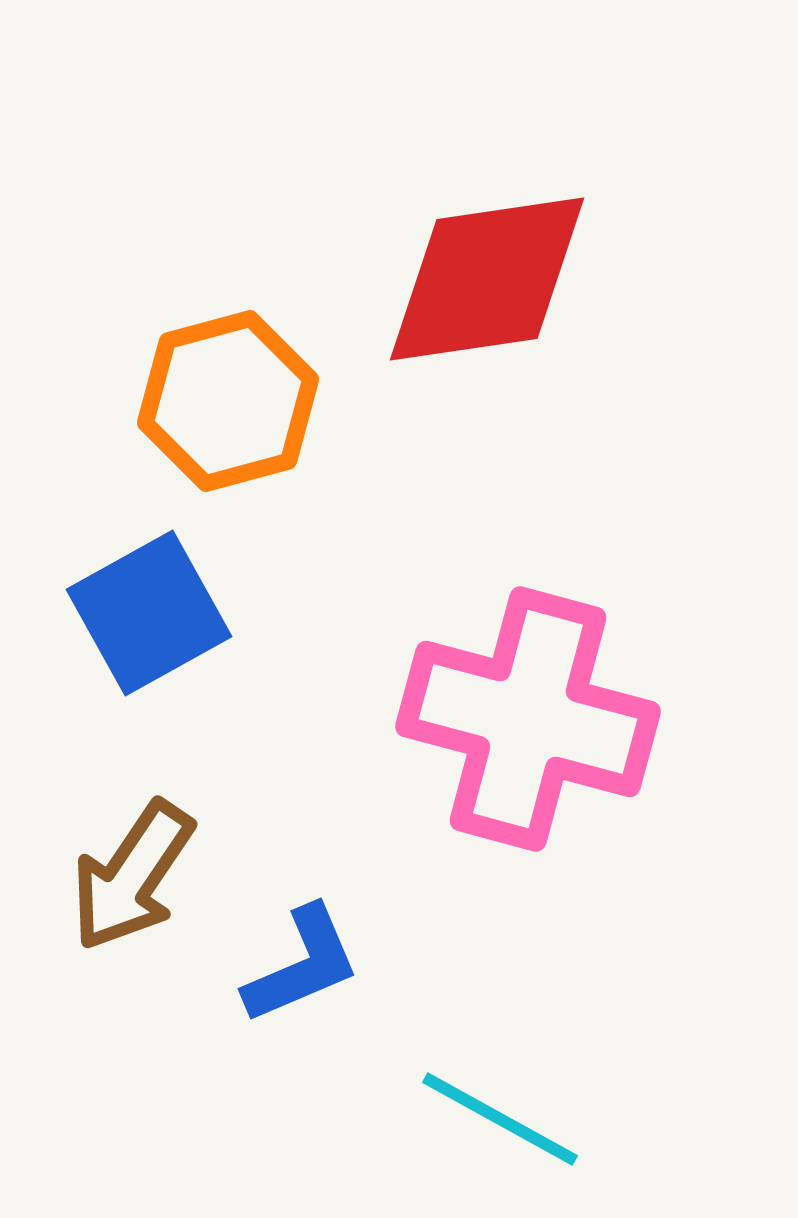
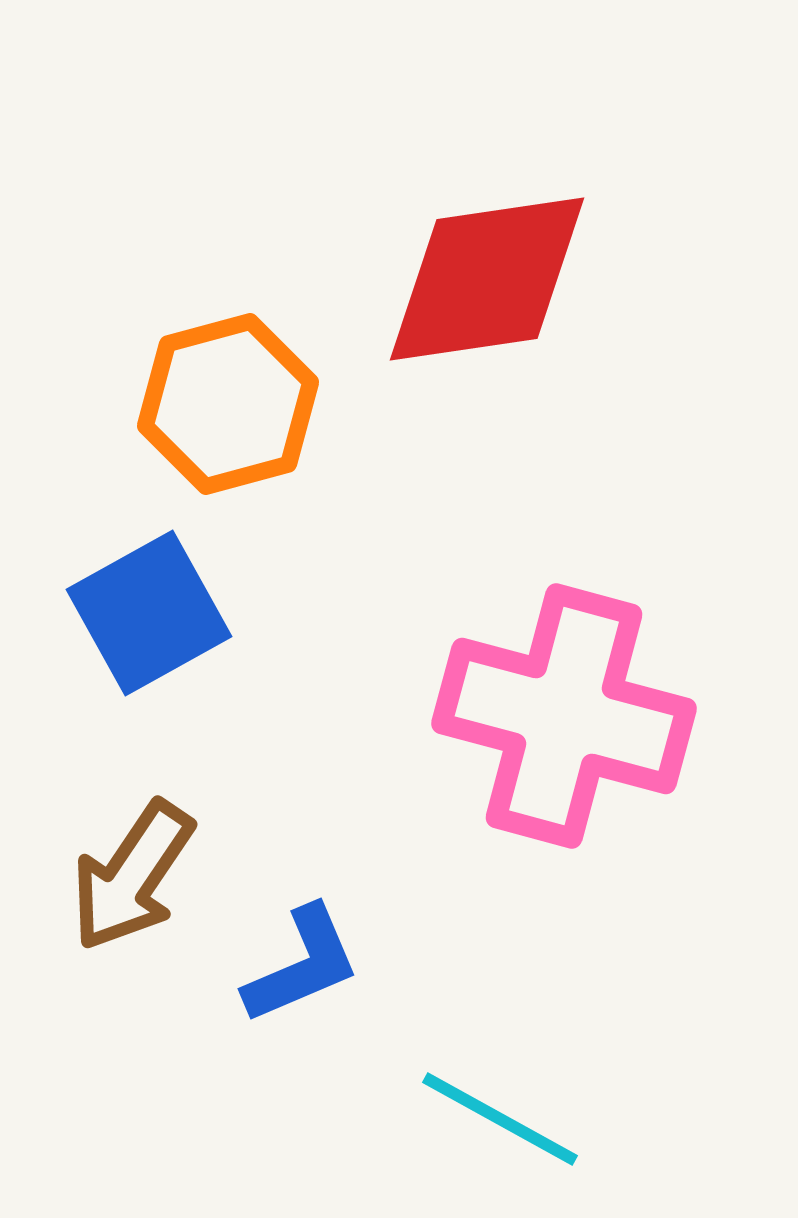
orange hexagon: moved 3 px down
pink cross: moved 36 px right, 3 px up
